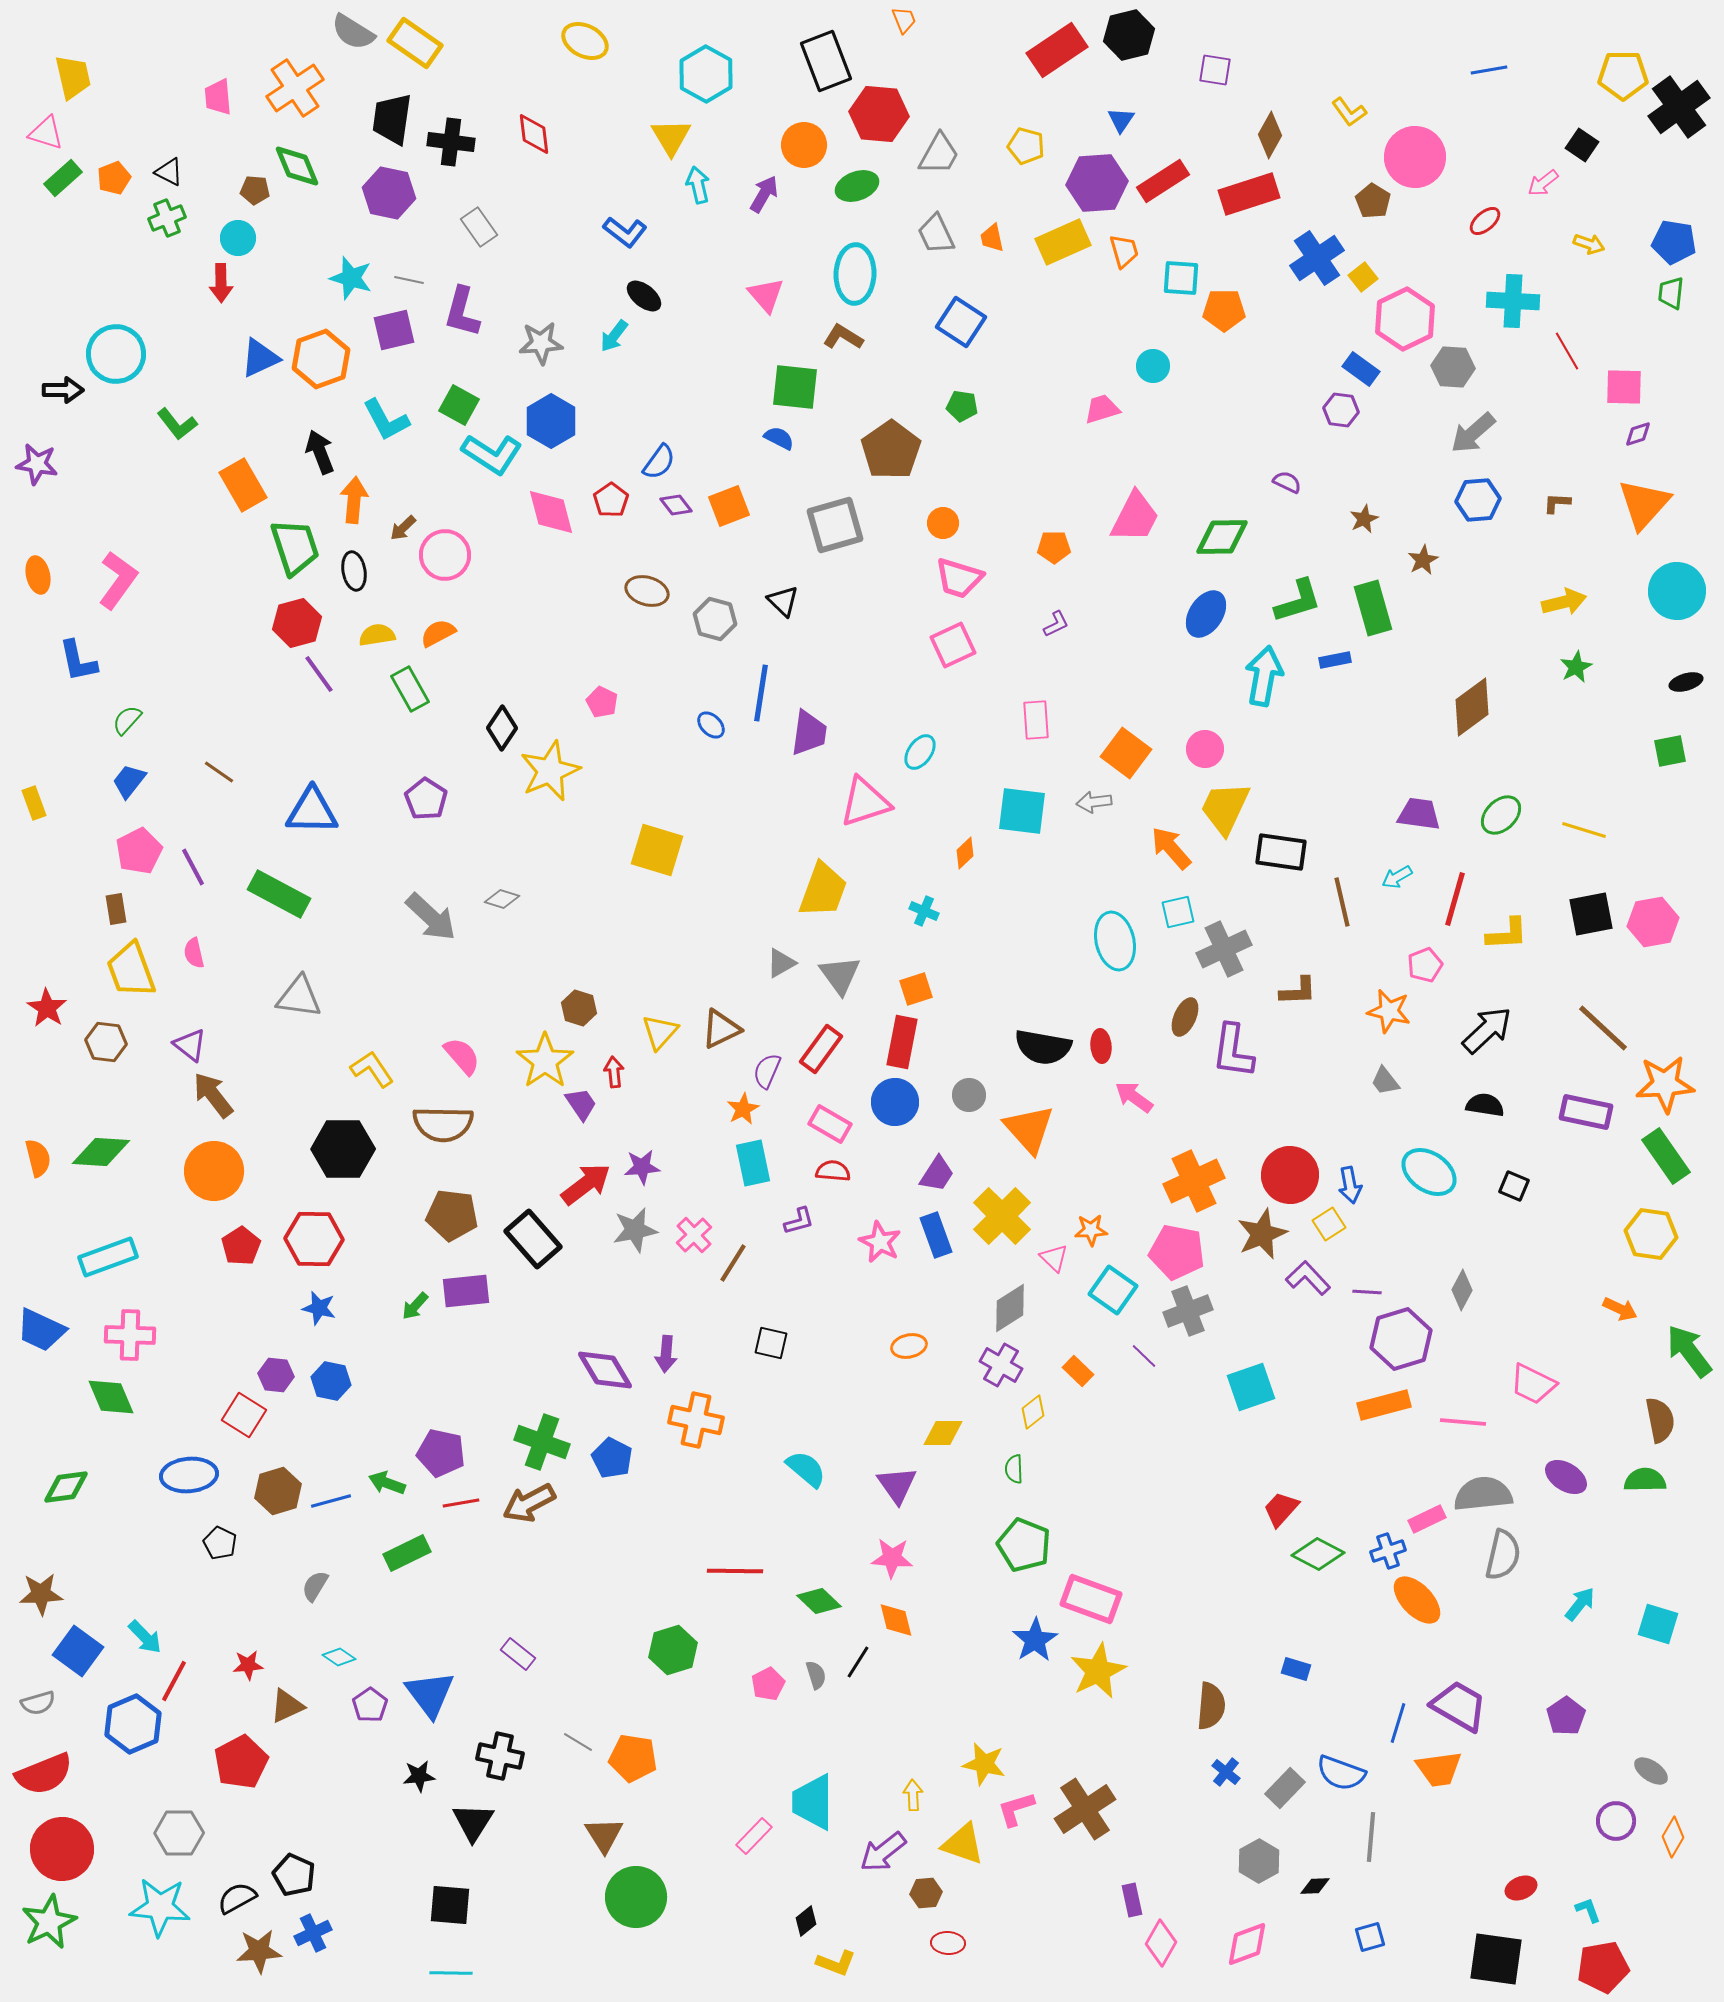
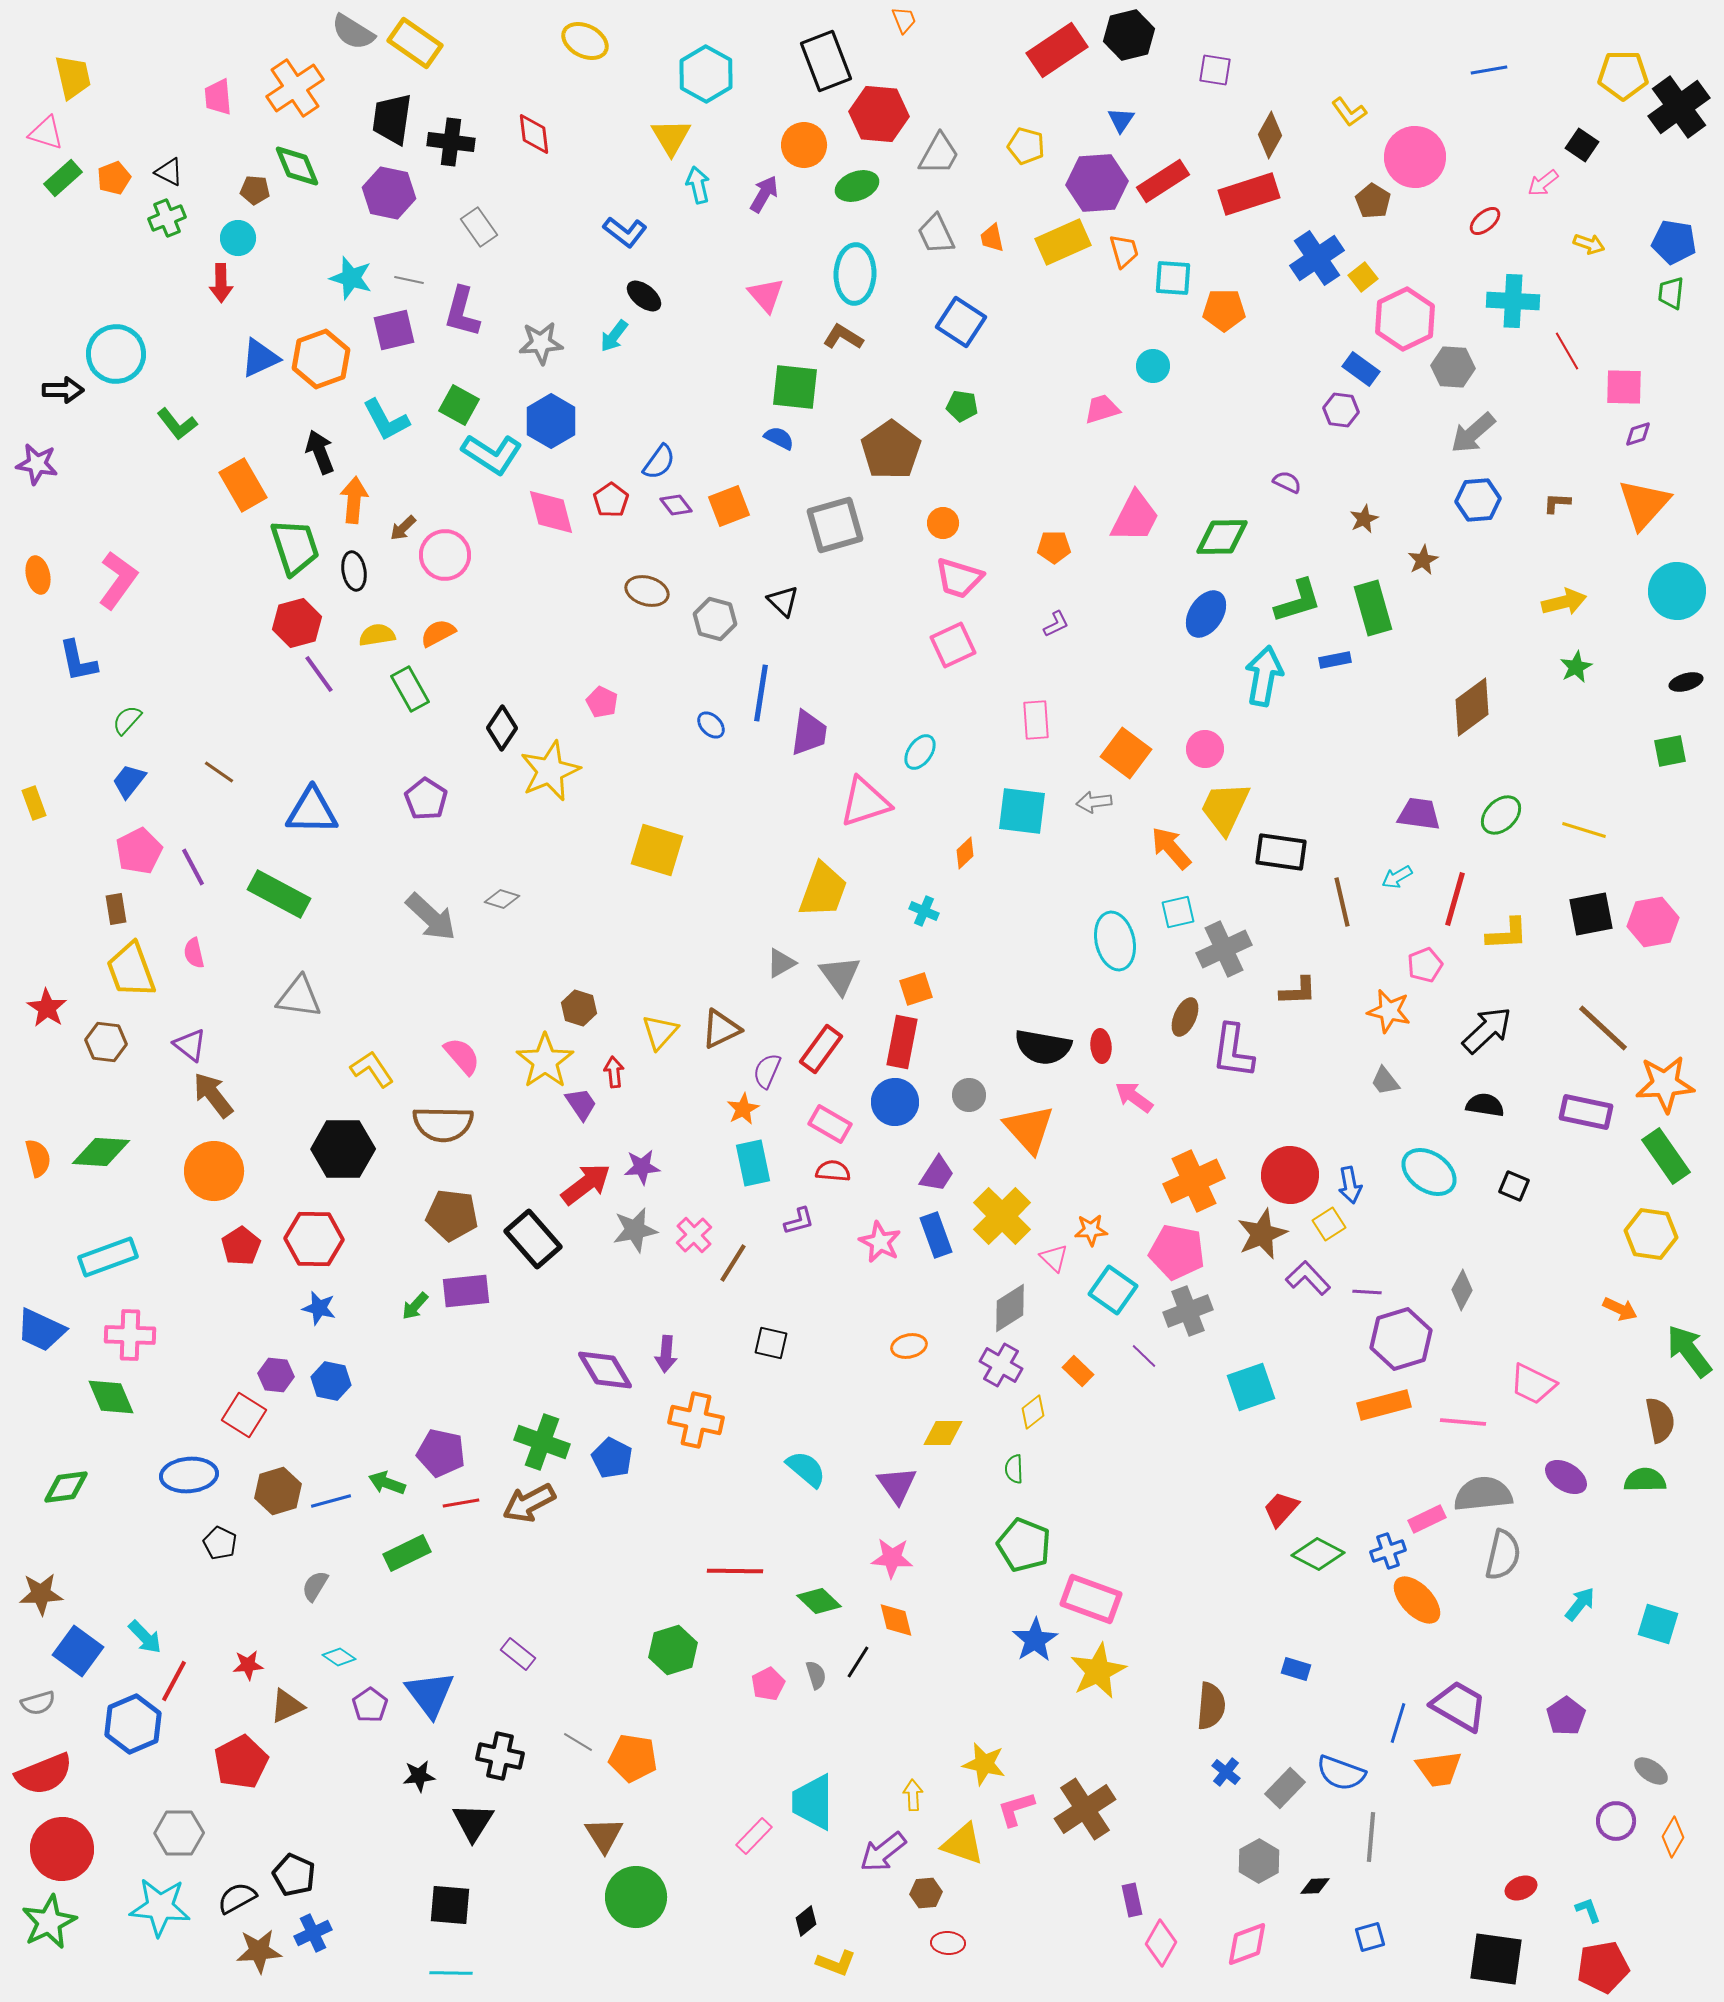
cyan square at (1181, 278): moved 8 px left
